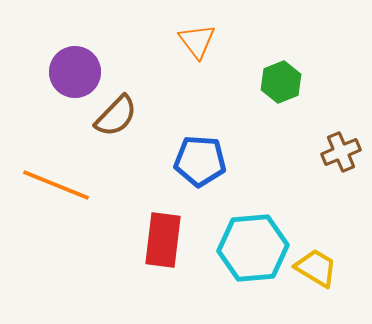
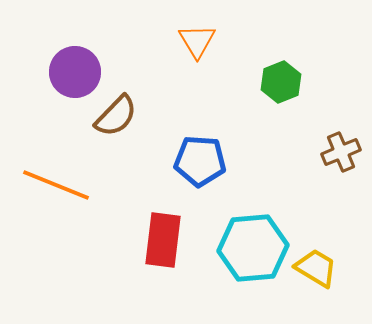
orange triangle: rotated 6 degrees clockwise
